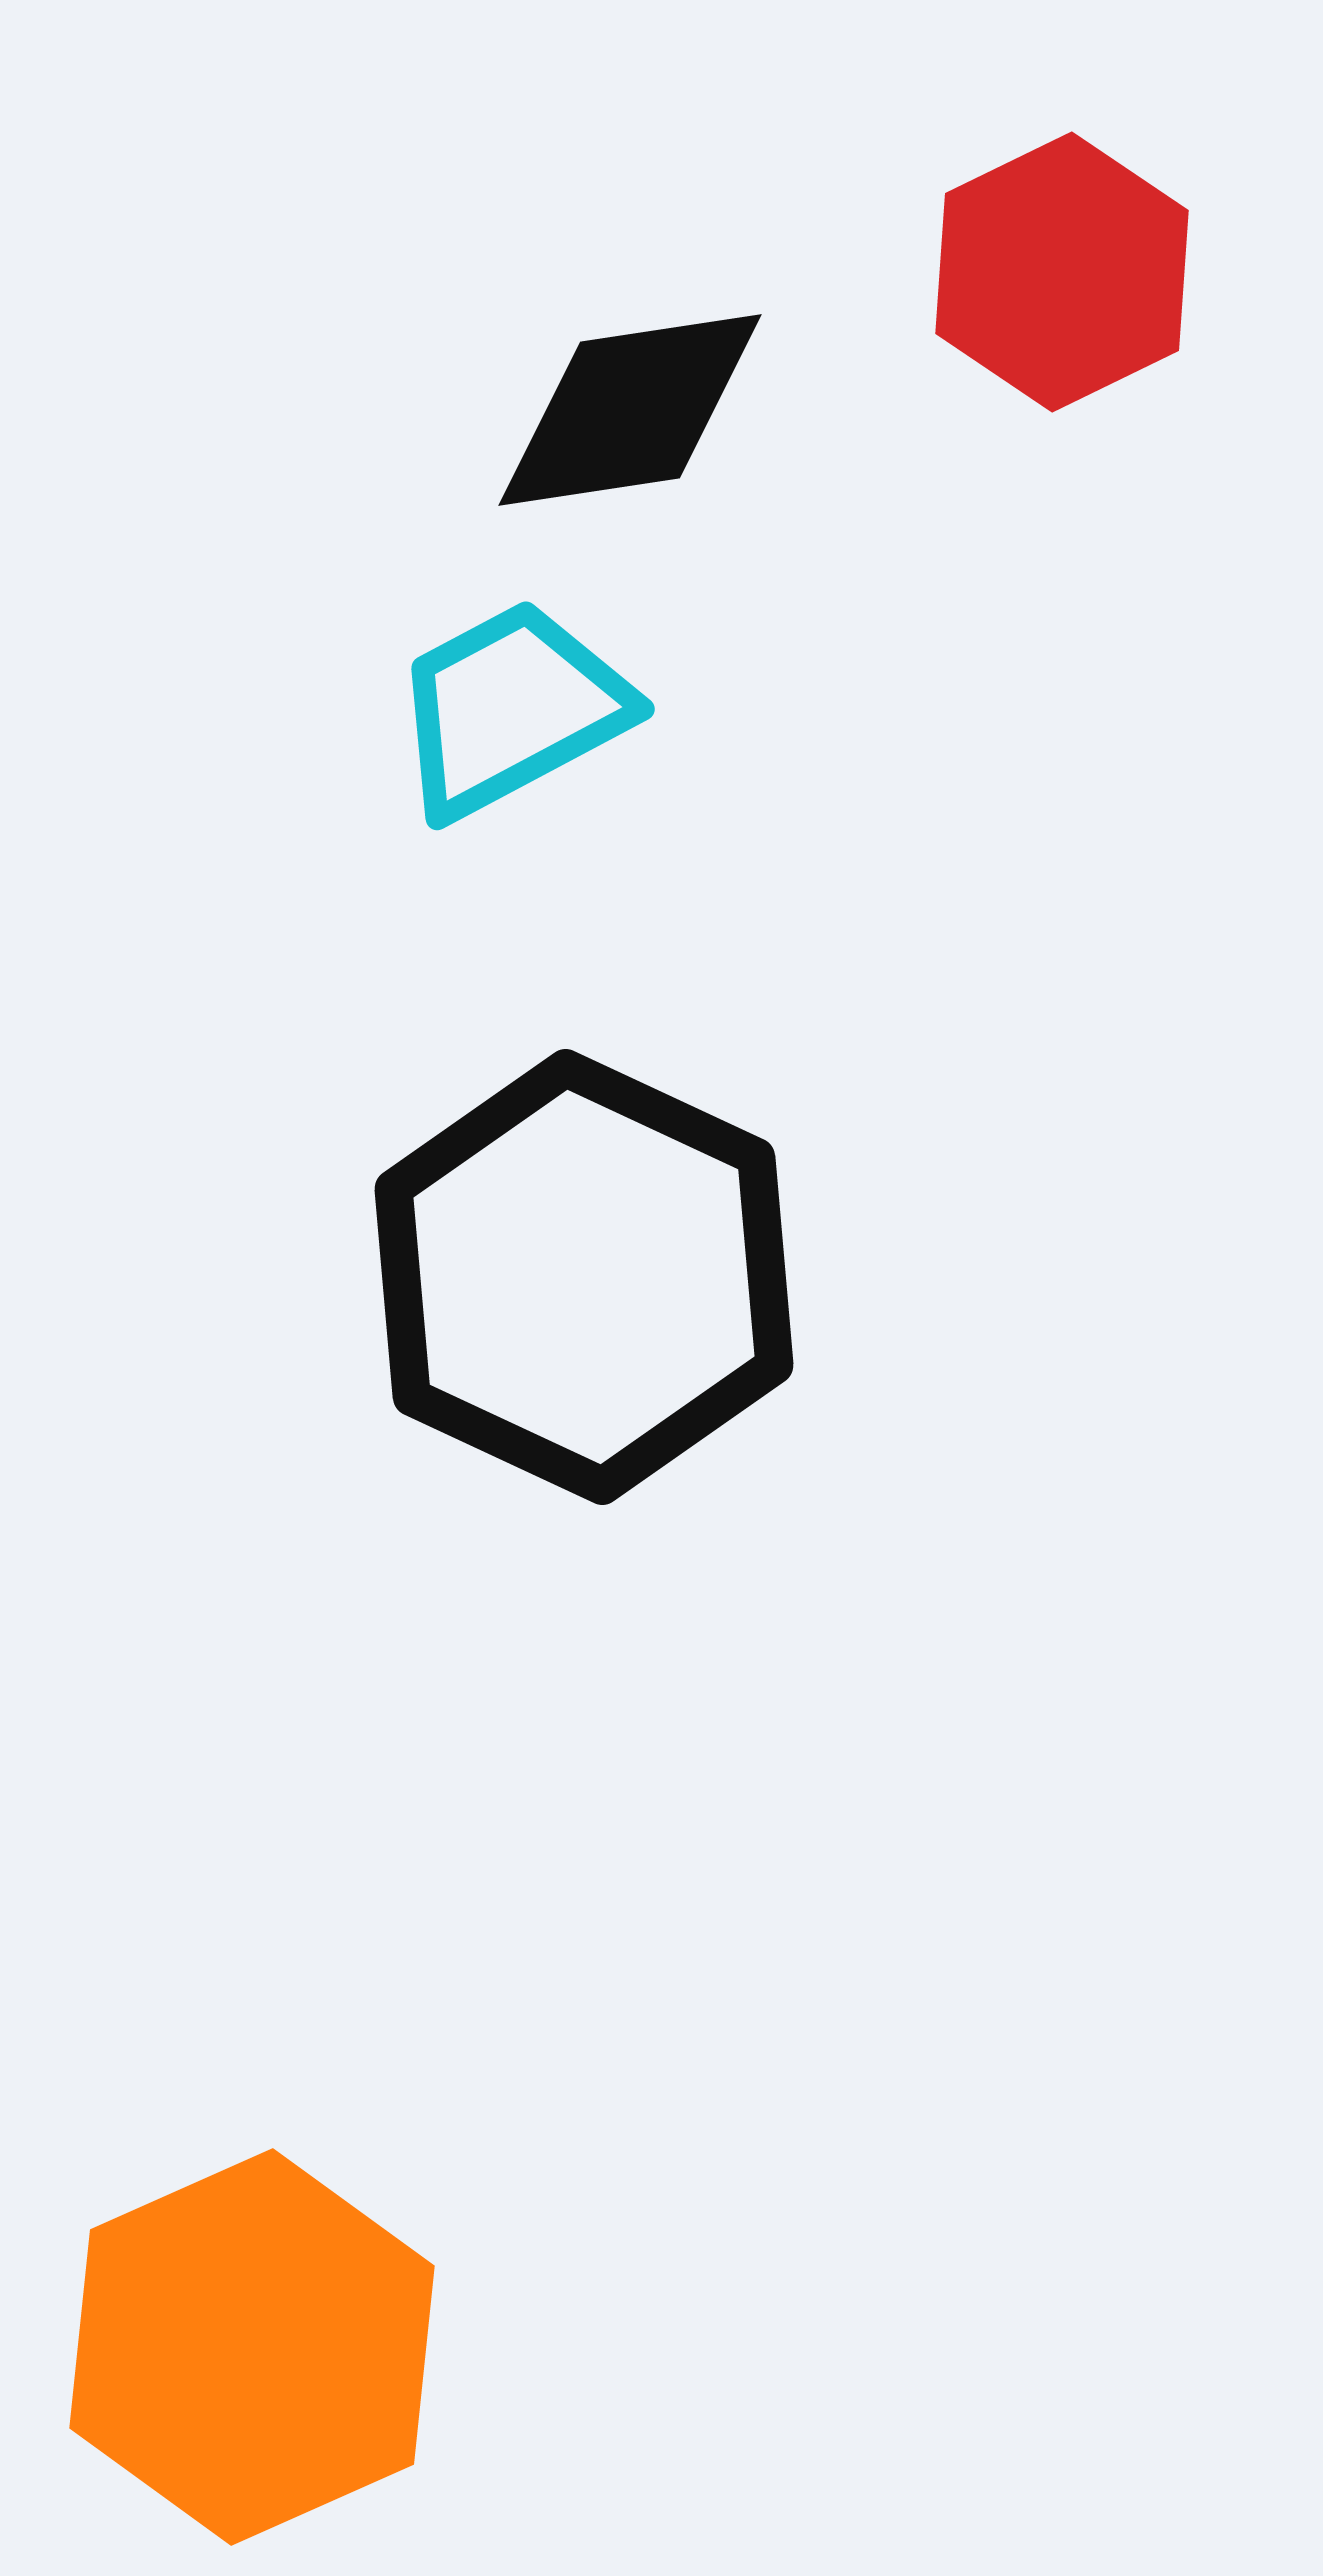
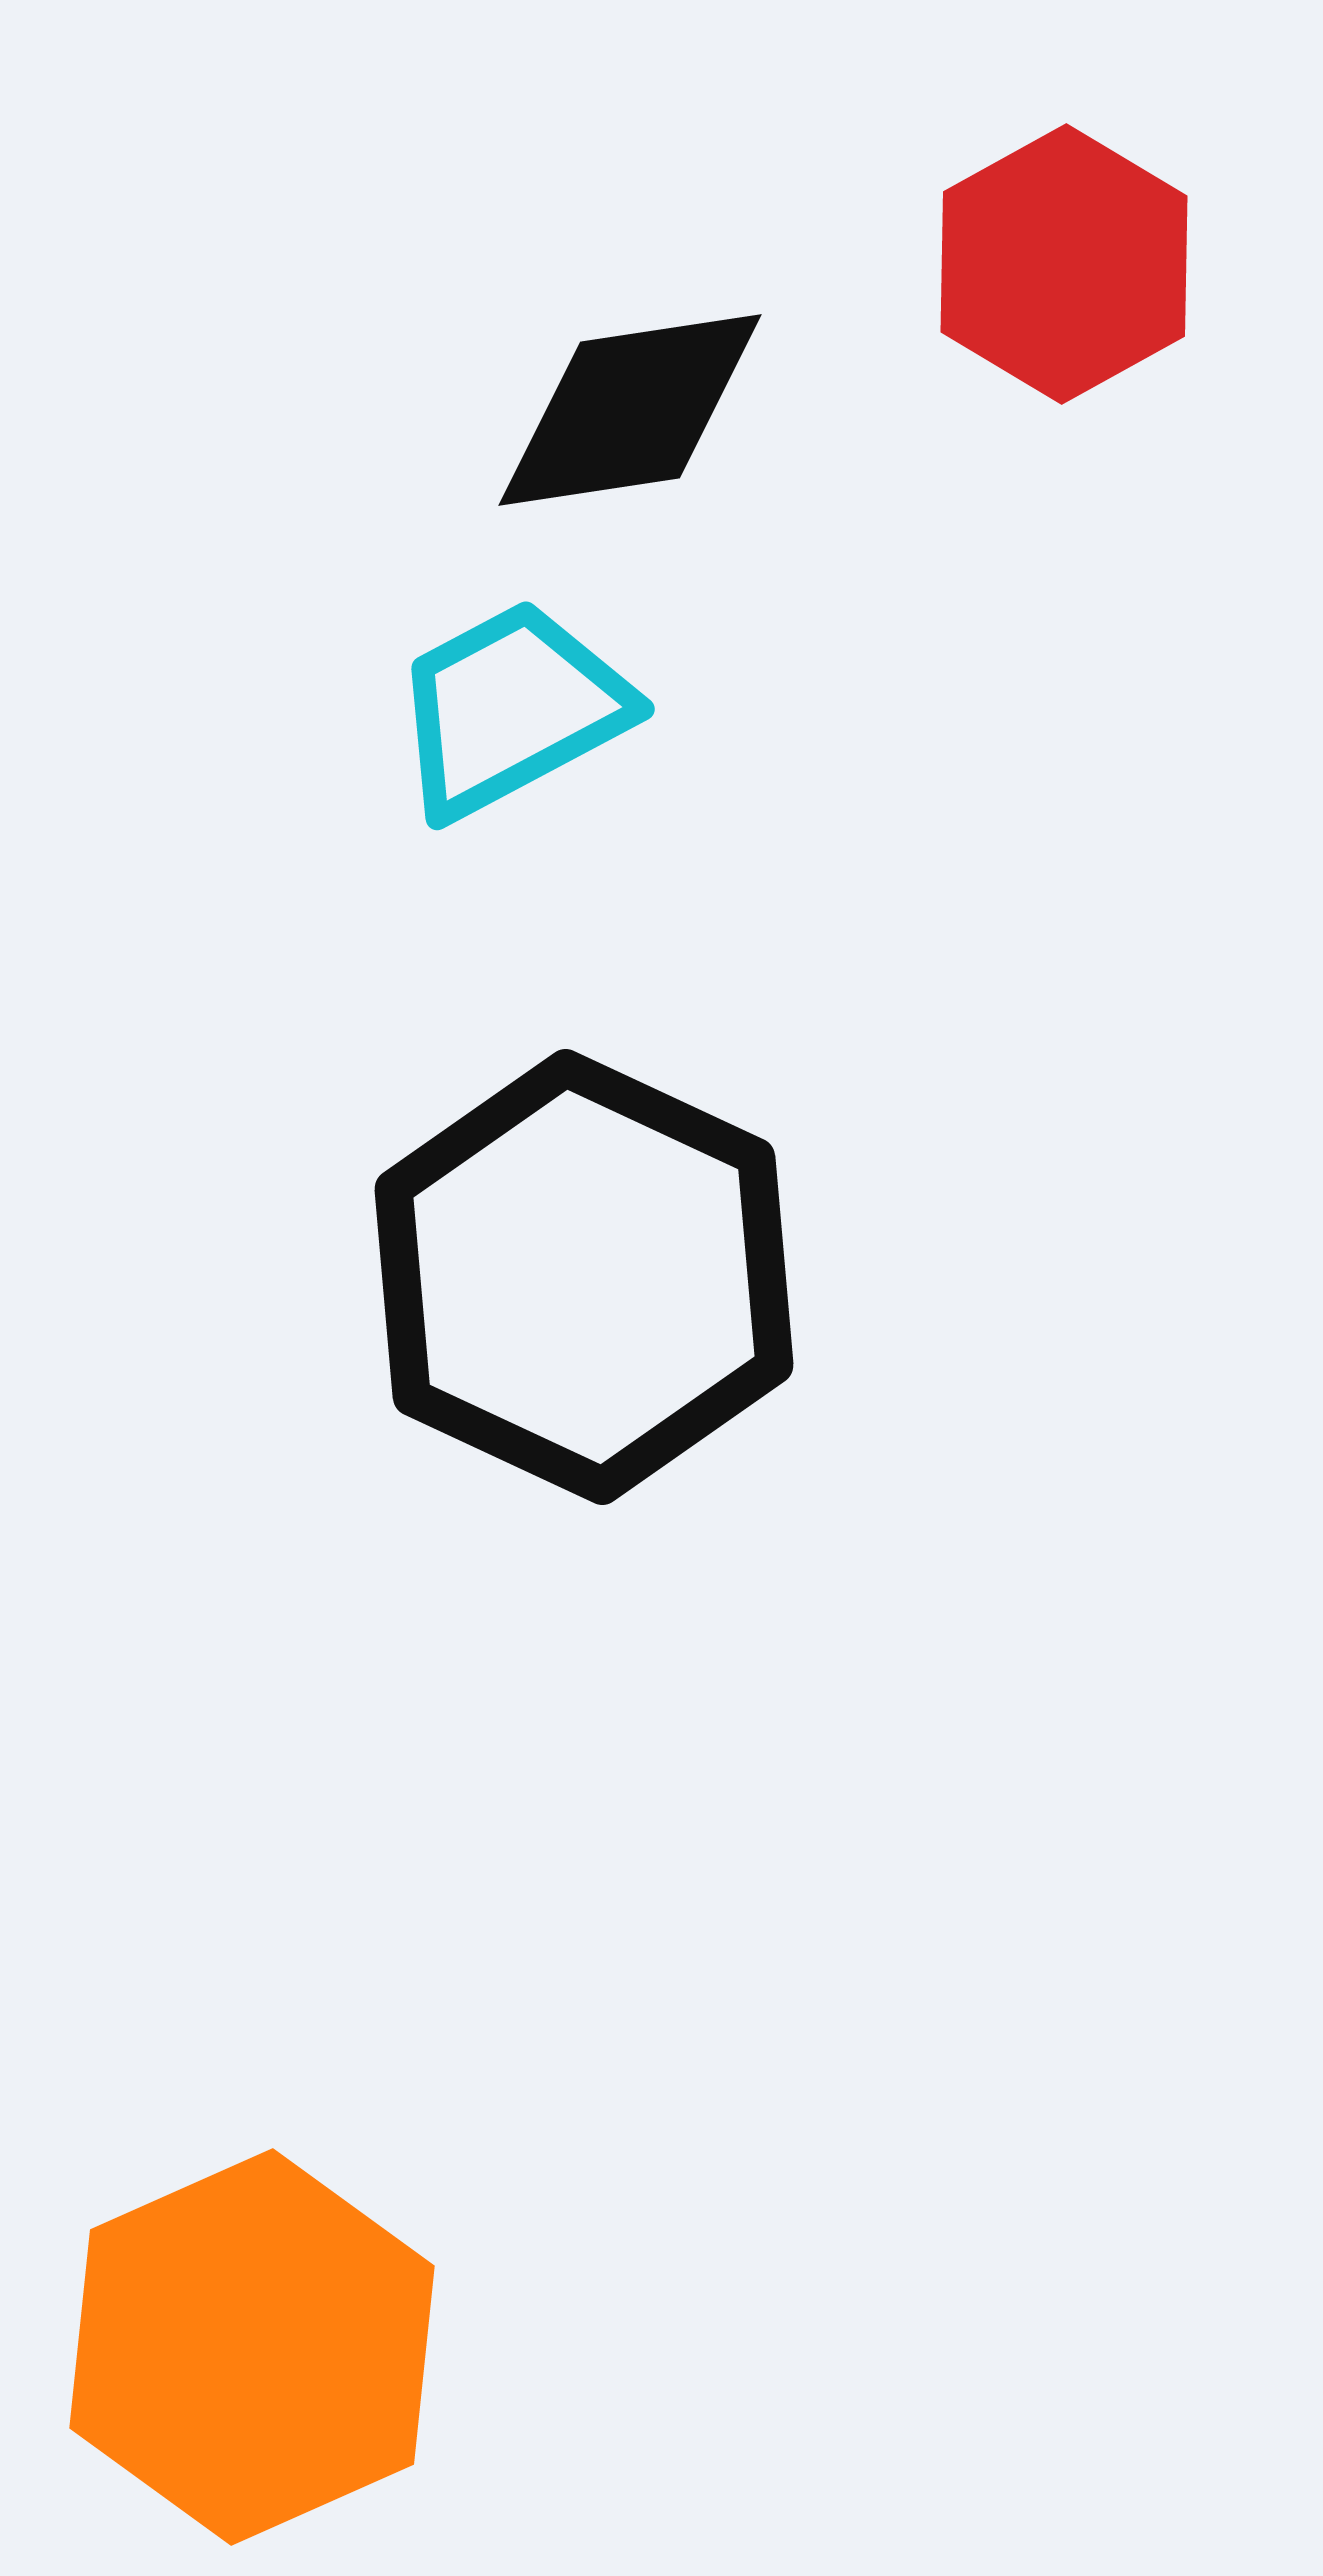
red hexagon: moved 2 px right, 8 px up; rotated 3 degrees counterclockwise
